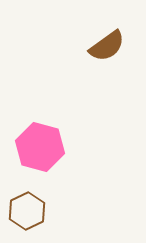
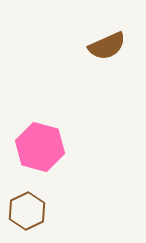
brown semicircle: rotated 12 degrees clockwise
